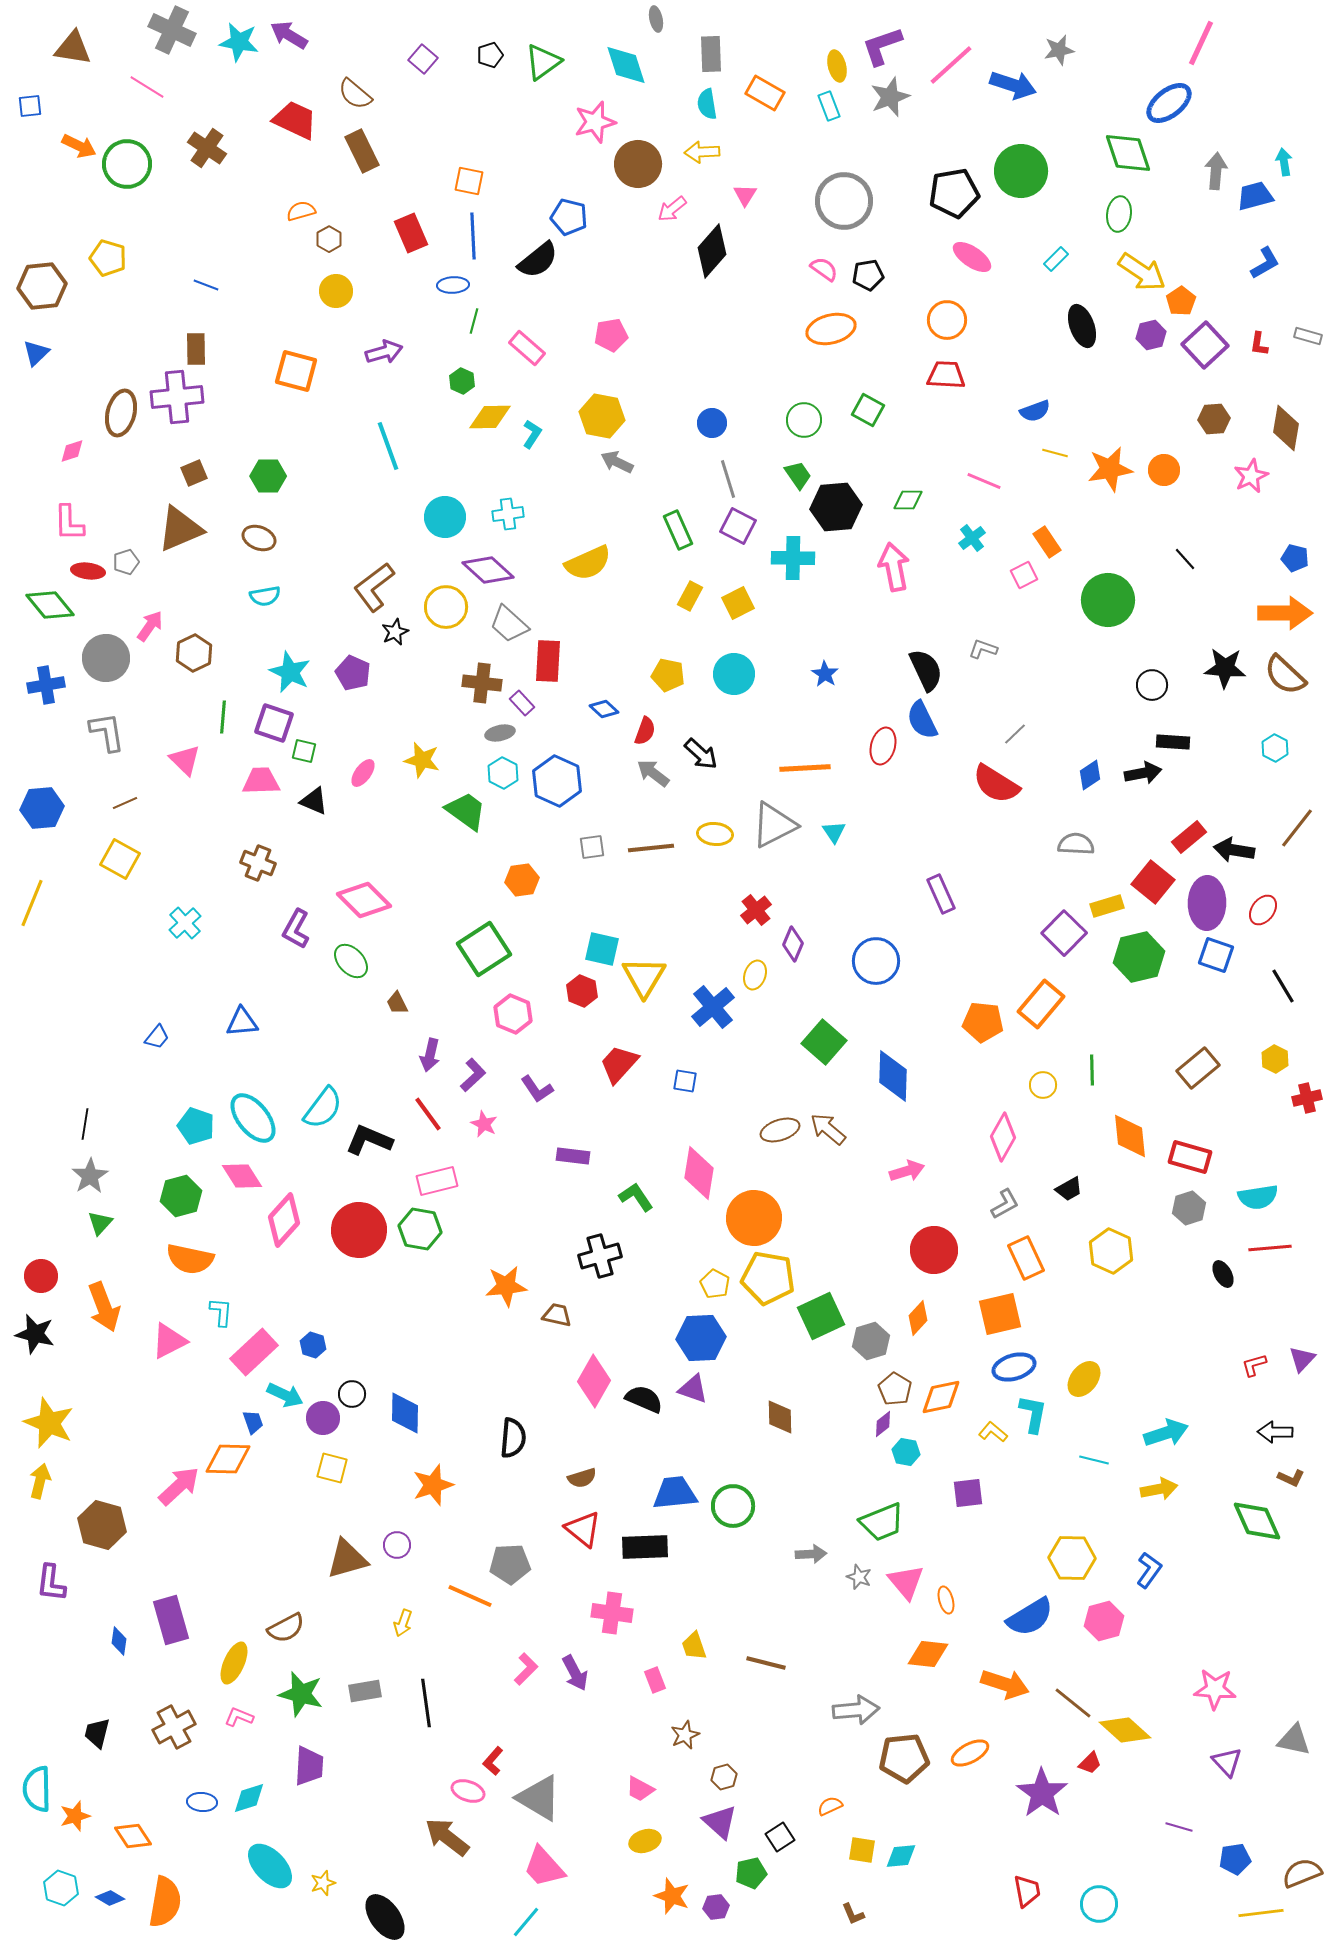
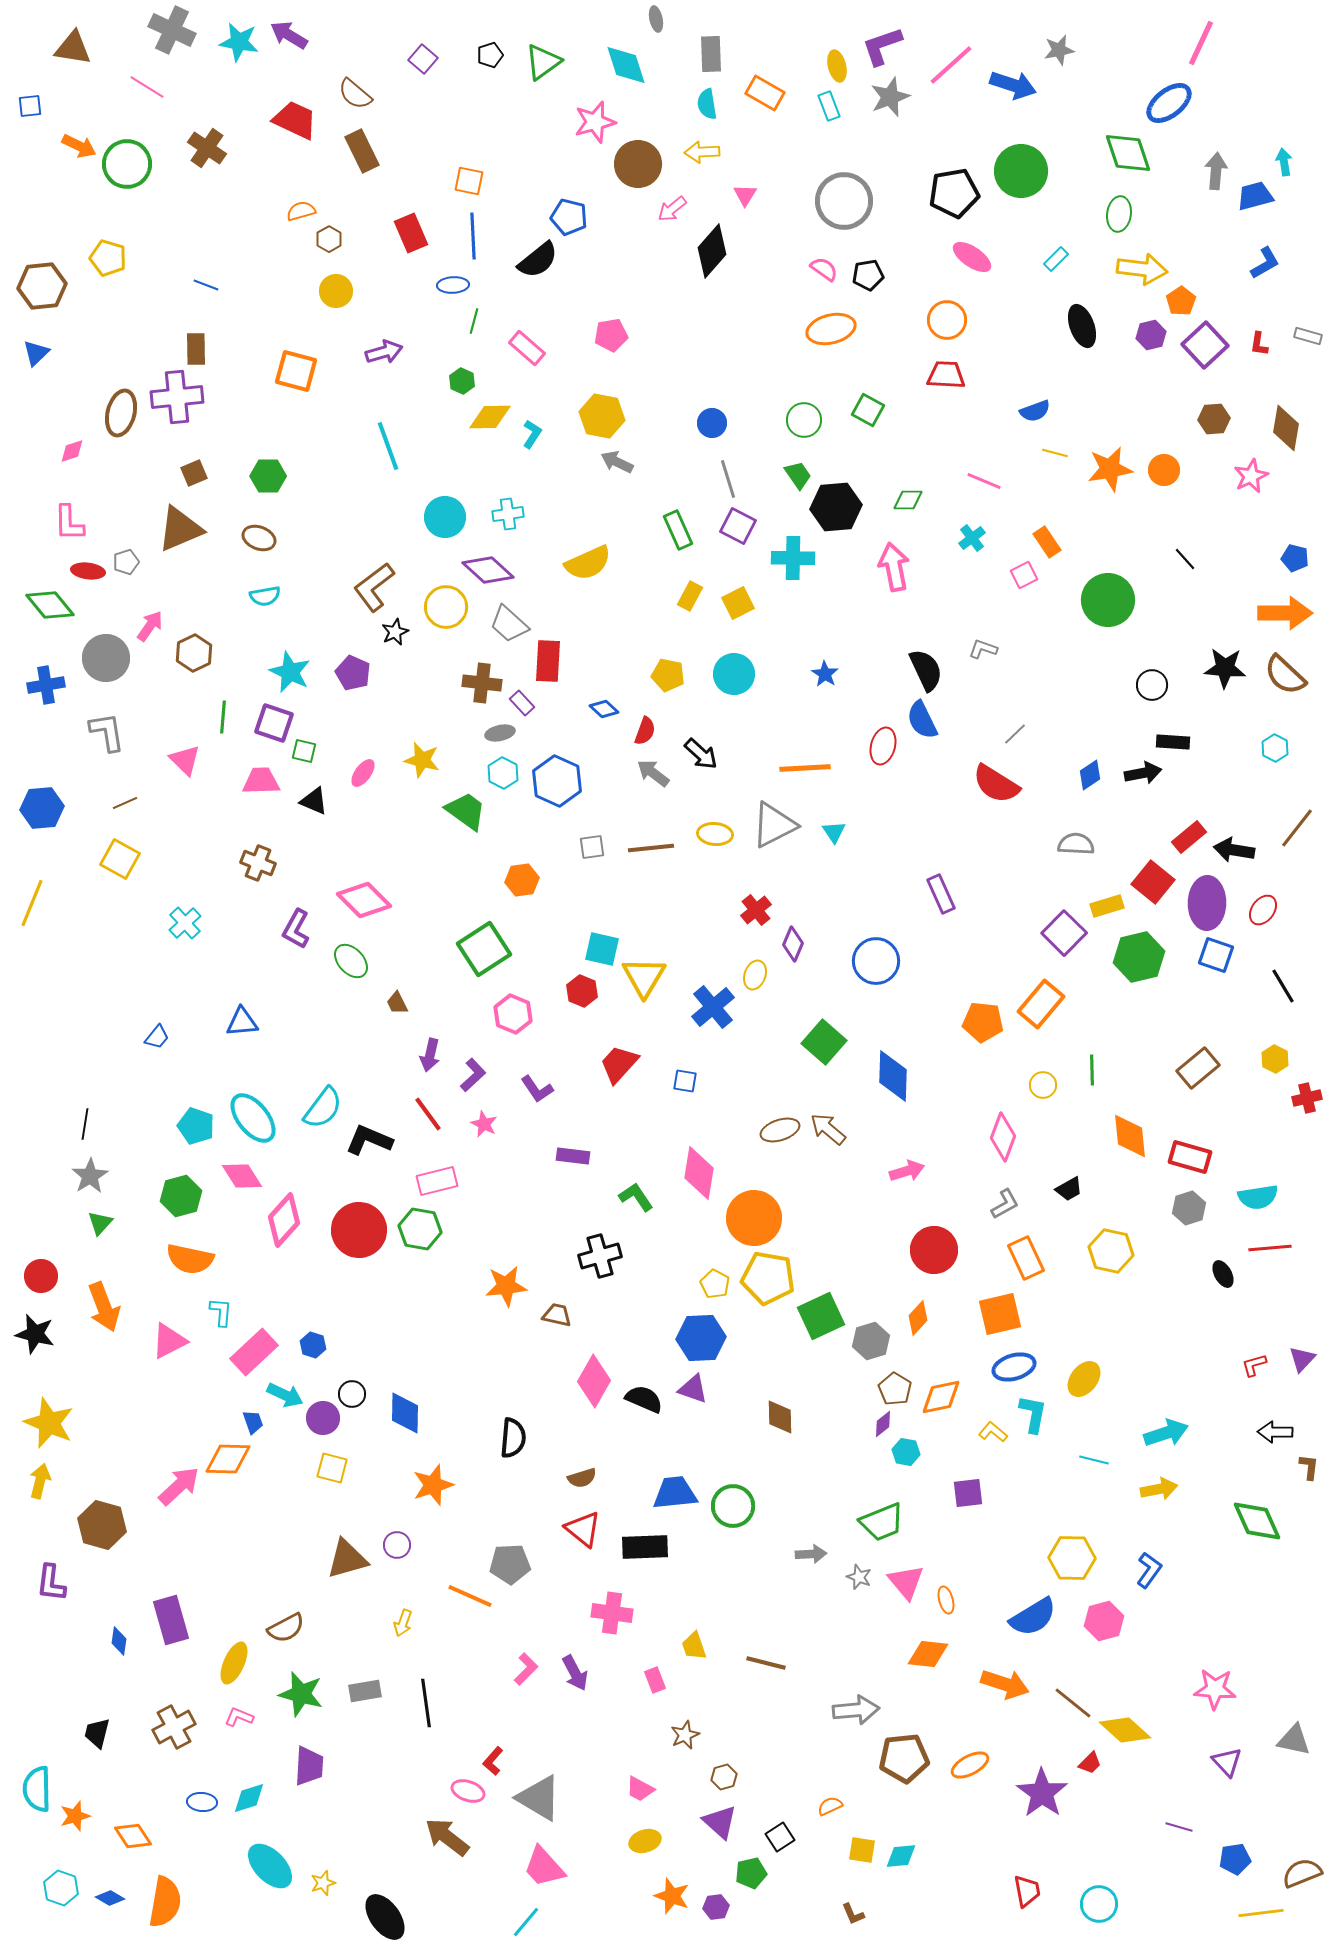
yellow arrow at (1142, 272): moved 3 px up; rotated 27 degrees counterclockwise
pink diamond at (1003, 1137): rotated 9 degrees counterclockwise
yellow hexagon at (1111, 1251): rotated 12 degrees counterclockwise
brown L-shape at (1291, 1478): moved 18 px right, 11 px up; rotated 108 degrees counterclockwise
blue semicircle at (1030, 1617): moved 3 px right
orange ellipse at (970, 1753): moved 12 px down
